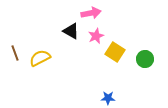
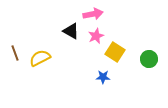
pink arrow: moved 2 px right, 1 px down
green circle: moved 4 px right
blue star: moved 5 px left, 21 px up
